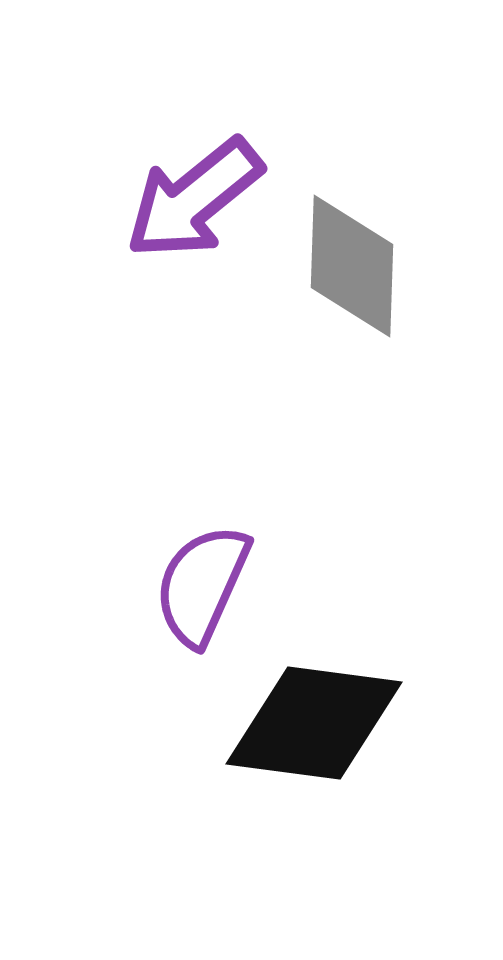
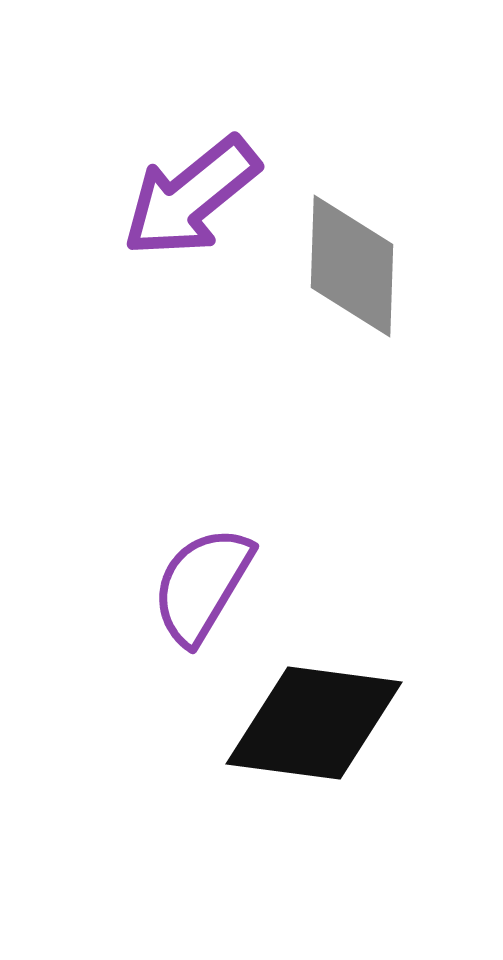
purple arrow: moved 3 px left, 2 px up
purple semicircle: rotated 7 degrees clockwise
